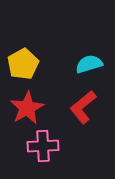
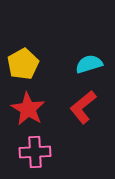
red star: moved 1 px right, 1 px down; rotated 12 degrees counterclockwise
pink cross: moved 8 px left, 6 px down
